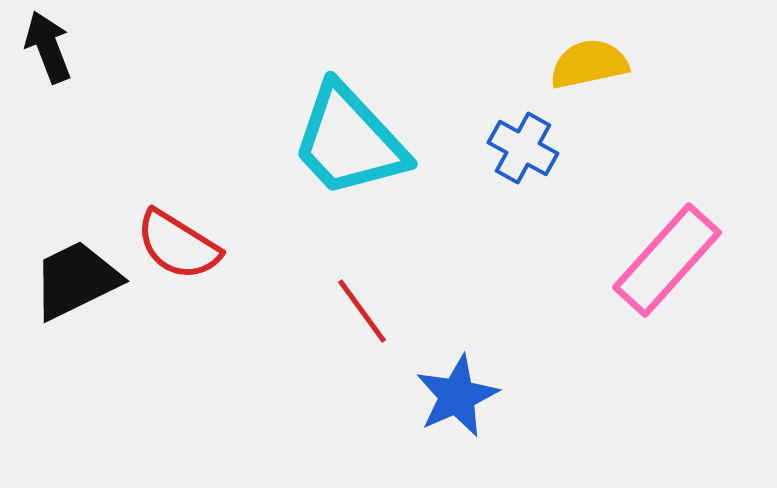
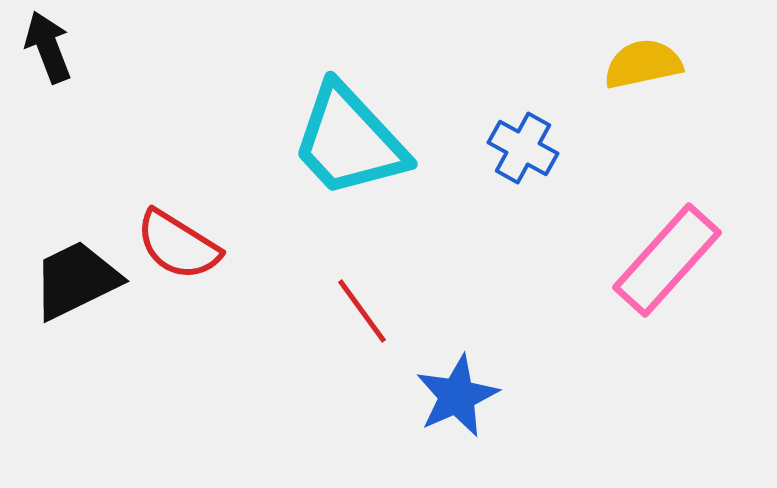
yellow semicircle: moved 54 px right
